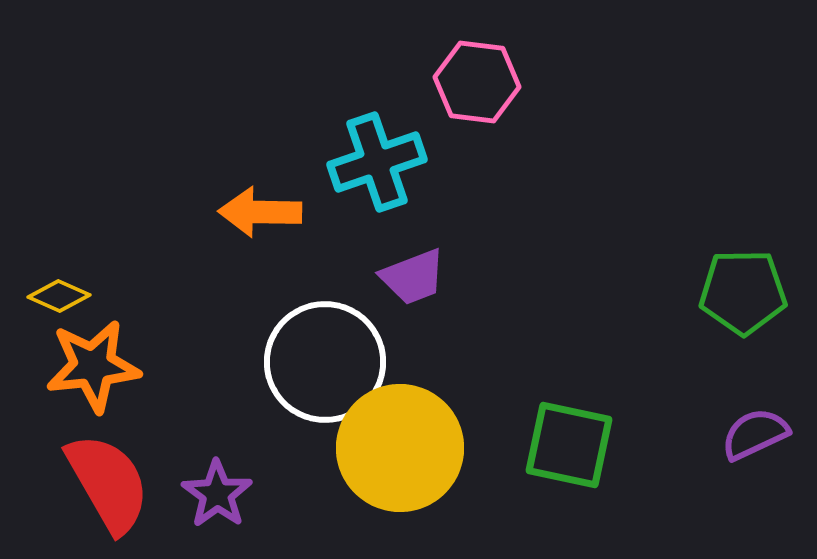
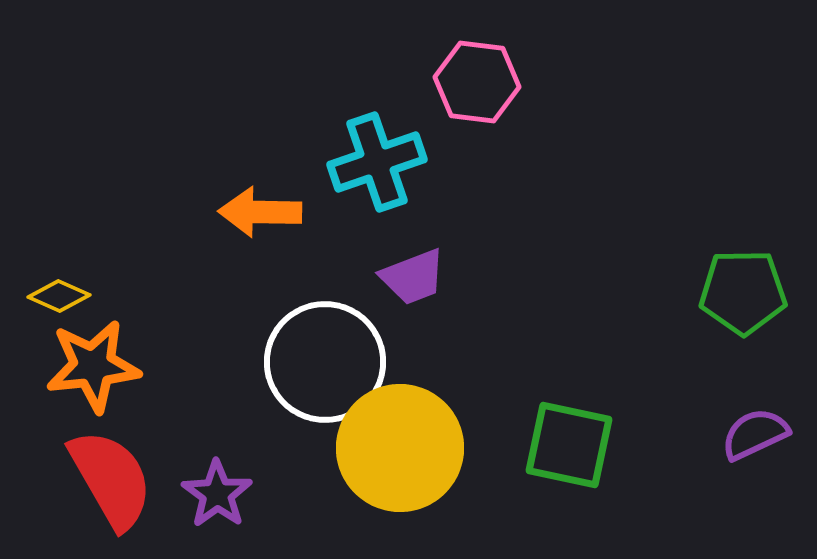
red semicircle: moved 3 px right, 4 px up
